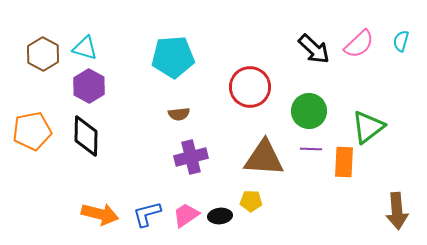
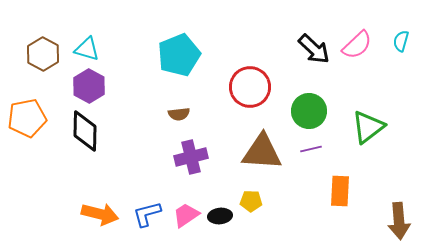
pink semicircle: moved 2 px left, 1 px down
cyan triangle: moved 2 px right, 1 px down
cyan pentagon: moved 6 px right, 2 px up; rotated 18 degrees counterclockwise
orange pentagon: moved 5 px left, 13 px up
black diamond: moved 1 px left, 5 px up
purple line: rotated 15 degrees counterclockwise
brown triangle: moved 2 px left, 6 px up
orange rectangle: moved 4 px left, 29 px down
brown arrow: moved 2 px right, 10 px down
